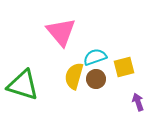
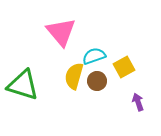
cyan semicircle: moved 1 px left, 1 px up
yellow square: rotated 15 degrees counterclockwise
brown circle: moved 1 px right, 2 px down
